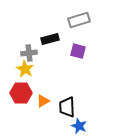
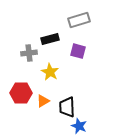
yellow star: moved 25 px right, 3 px down
